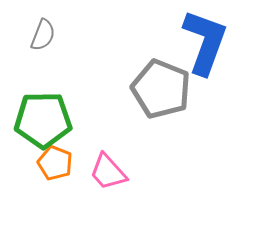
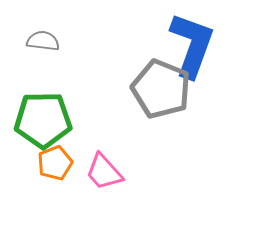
gray semicircle: moved 6 px down; rotated 104 degrees counterclockwise
blue L-shape: moved 13 px left, 3 px down
orange pentagon: rotated 28 degrees clockwise
pink trapezoid: moved 4 px left
